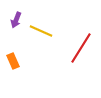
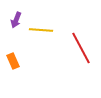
yellow line: moved 1 px up; rotated 20 degrees counterclockwise
red line: rotated 60 degrees counterclockwise
